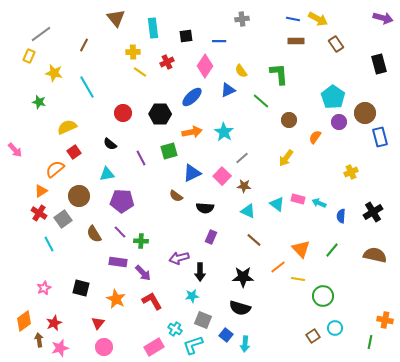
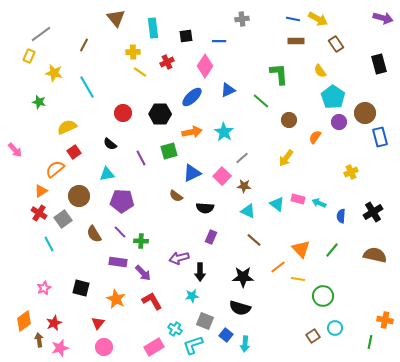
yellow semicircle at (241, 71): moved 79 px right
gray square at (203, 320): moved 2 px right, 1 px down
